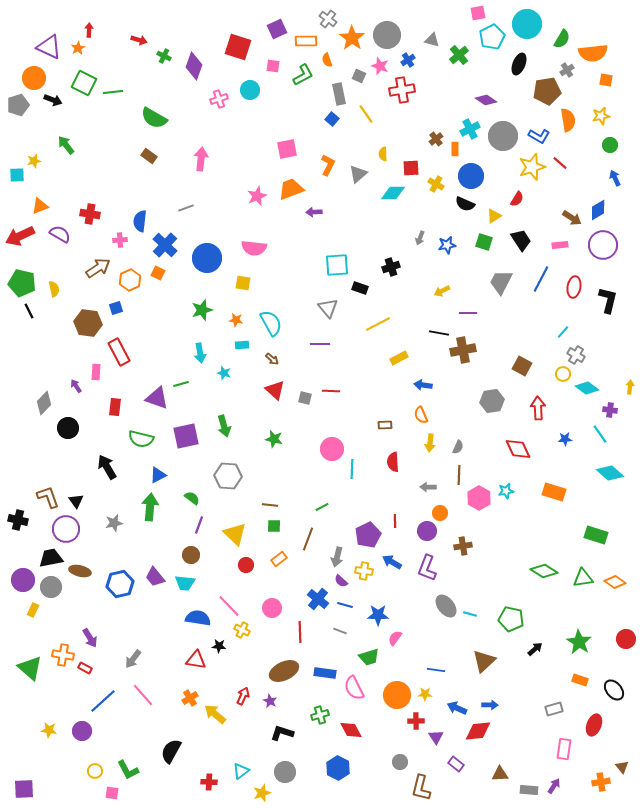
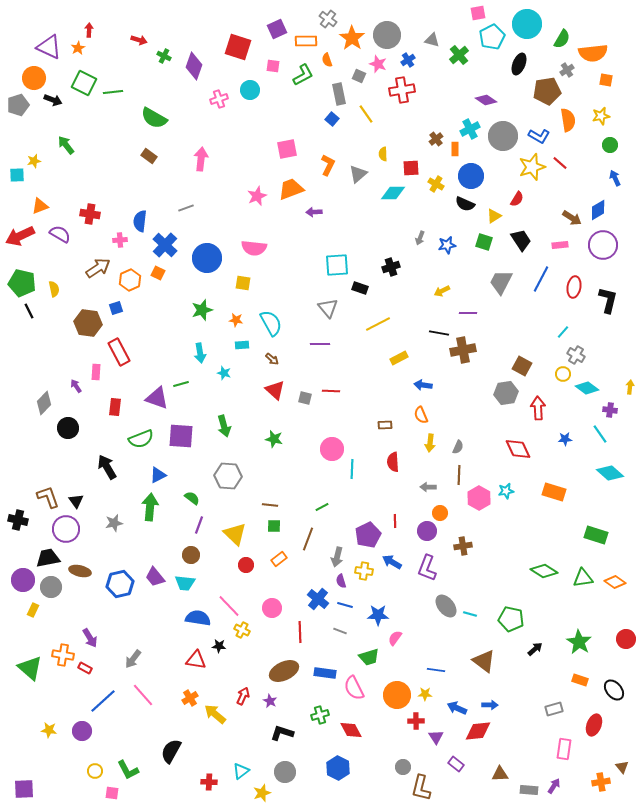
pink star at (380, 66): moved 2 px left, 2 px up
gray hexagon at (492, 401): moved 14 px right, 8 px up
purple square at (186, 436): moved 5 px left; rotated 16 degrees clockwise
green semicircle at (141, 439): rotated 35 degrees counterclockwise
black trapezoid at (51, 558): moved 3 px left
purple semicircle at (341, 581): rotated 32 degrees clockwise
brown triangle at (484, 661): rotated 40 degrees counterclockwise
gray circle at (400, 762): moved 3 px right, 5 px down
